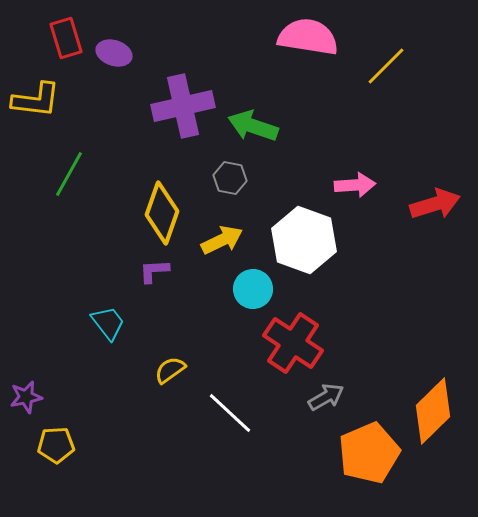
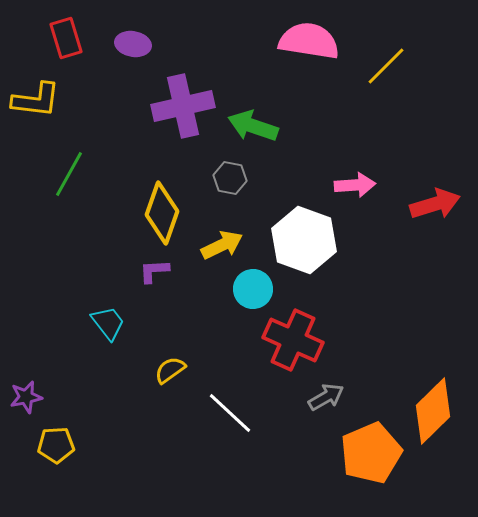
pink semicircle: moved 1 px right, 4 px down
purple ellipse: moved 19 px right, 9 px up; rotated 8 degrees counterclockwise
yellow arrow: moved 5 px down
red cross: moved 3 px up; rotated 10 degrees counterclockwise
orange pentagon: moved 2 px right
